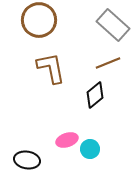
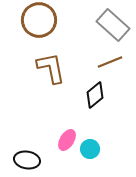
brown line: moved 2 px right, 1 px up
pink ellipse: rotated 40 degrees counterclockwise
